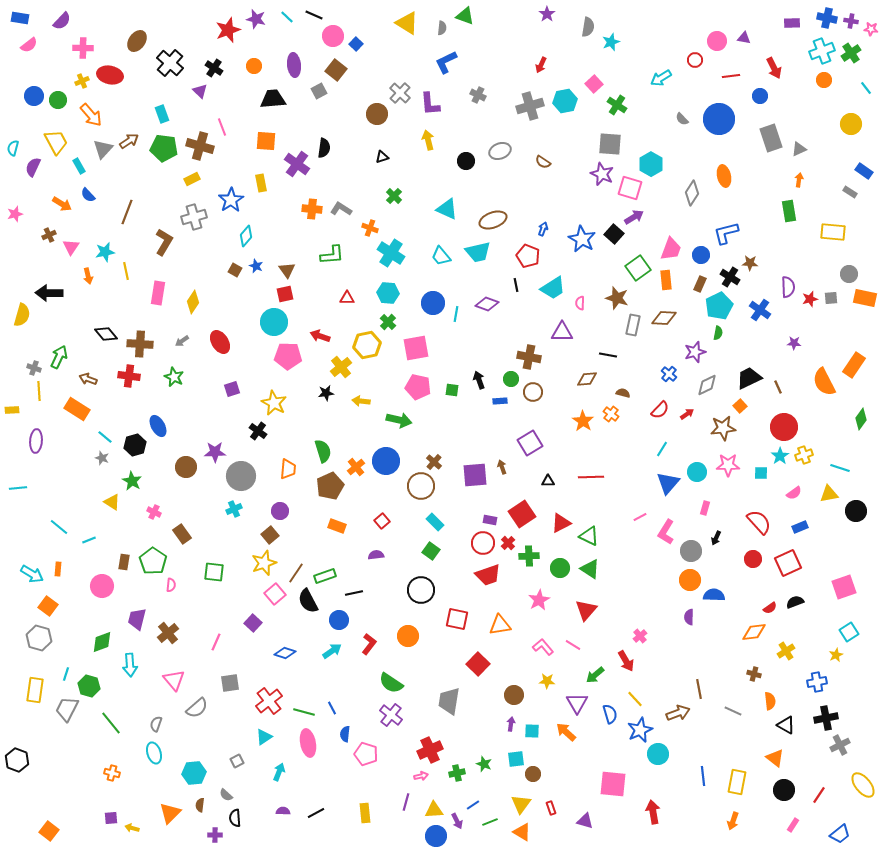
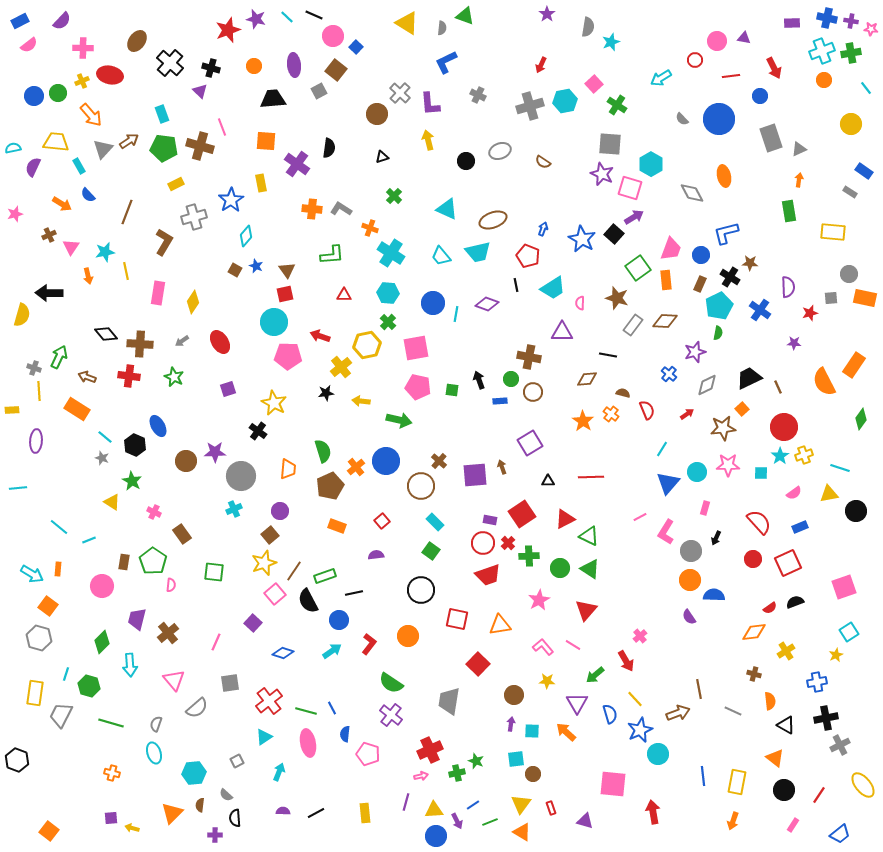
blue rectangle at (20, 18): moved 3 px down; rotated 36 degrees counterclockwise
blue square at (356, 44): moved 3 px down
green cross at (851, 53): rotated 24 degrees clockwise
black cross at (214, 68): moved 3 px left; rotated 18 degrees counterclockwise
green circle at (58, 100): moved 7 px up
yellow trapezoid at (56, 142): rotated 56 degrees counterclockwise
cyan semicircle at (13, 148): rotated 63 degrees clockwise
black semicircle at (324, 148): moved 5 px right
yellow rectangle at (192, 179): moved 16 px left, 5 px down
gray diamond at (692, 193): rotated 60 degrees counterclockwise
red triangle at (347, 298): moved 3 px left, 3 px up
red star at (810, 299): moved 14 px down
brown diamond at (664, 318): moved 1 px right, 3 px down
gray rectangle at (633, 325): rotated 25 degrees clockwise
brown arrow at (88, 379): moved 1 px left, 2 px up
purple square at (232, 389): moved 4 px left
orange square at (740, 406): moved 2 px right, 3 px down
red semicircle at (660, 410): moved 13 px left; rotated 66 degrees counterclockwise
black hexagon at (135, 445): rotated 20 degrees counterclockwise
brown cross at (434, 462): moved 5 px right, 1 px up
brown circle at (186, 467): moved 6 px up
red triangle at (561, 523): moved 4 px right, 4 px up
brown line at (296, 573): moved 2 px left, 2 px up
purple semicircle at (689, 617): rotated 35 degrees counterclockwise
green diamond at (102, 642): rotated 25 degrees counterclockwise
blue diamond at (285, 653): moved 2 px left
yellow rectangle at (35, 690): moved 3 px down
gray trapezoid at (67, 709): moved 6 px left, 6 px down
green line at (304, 712): moved 2 px right, 1 px up
green line at (111, 723): rotated 35 degrees counterclockwise
pink pentagon at (366, 754): moved 2 px right
green star at (484, 764): moved 8 px left, 3 px up
orange triangle at (170, 813): moved 2 px right
